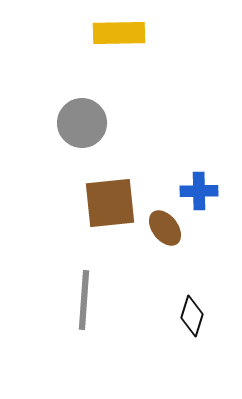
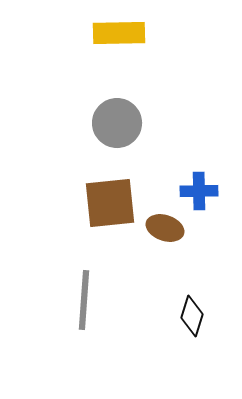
gray circle: moved 35 px right
brown ellipse: rotated 33 degrees counterclockwise
